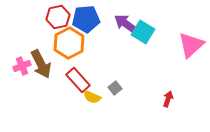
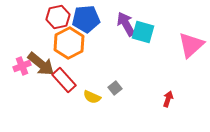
purple arrow: rotated 25 degrees clockwise
cyan square: rotated 15 degrees counterclockwise
brown arrow: rotated 24 degrees counterclockwise
red rectangle: moved 14 px left
